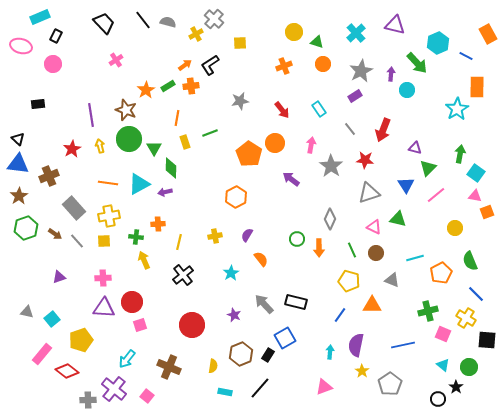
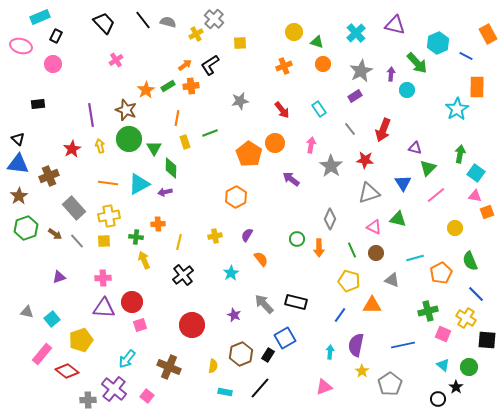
blue triangle at (406, 185): moved 3 px left, 2 px up
